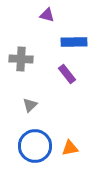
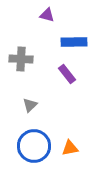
blue circle: moved 1 px left
